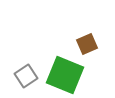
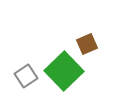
green square: moved 1 px left, 4 px up; rotated 24 degrees clockwise
